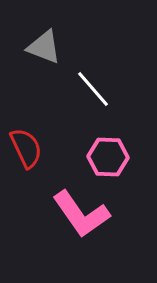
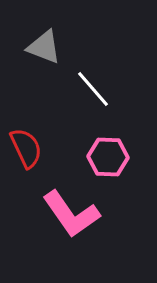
pink L-shape: moved 10 px left
